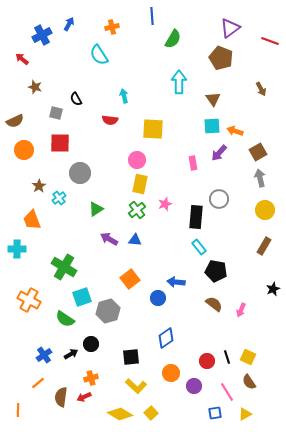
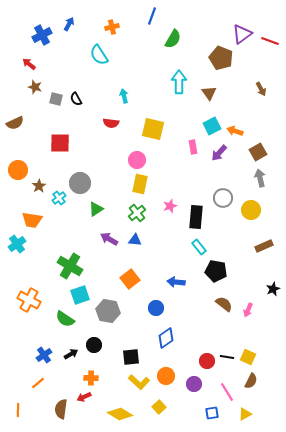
blue line at (152, 16): rotated 24 degrees clockwise
purple triangle at (230, 28): moved 12 px right, 6 px down
red arrow at (22, 59): moved 7 px right, 5 px down
brown triangle at (213, 99): moved 4 px left, 6 px up
gray square at (56, 113): moved 14 px up
red semicircle at (110, 120): moved 1 px right, 3 px down
brown semicircle at (15, 121): moved 2 px down
cyan square at (212, 126): rotated 24 degrees counterclockwise
yellow square at (153, 129): rotated 10 degrees clockwise
orange circle at (24, 150): moved 6 px left, 20 px down
pink rectangle at (193, 163): moved 16 px up
gray circle at (80, 173): moved 10 px down
gray circle at (219, 199): moved 4 px right, 1 px up
pink star at (165, 204): moved 5 px right, 2 px down
green cross at (137, 210): moved 3 px down
yellow circle at (265, 210): moved 14 px left
orange trapezoid at (32, 220): rotated 60 degrees counterclockwise
brown rectangle at (264, 246): rotated 36 degrees clockwise
cyan cross at (17, 249): moved 5 px up; rotated 36 degrees counterclockwise
green cross at (64, 267): moved 6 px right, 1 px up
cyan square at (82, 297): moved 2 px left, 2 px up
blue circle at (158, 298): moved 2 px left, 10 px down
brown semicircle at (214, 304): moved 10 px right
pink arrow at (241, 310): moved 7 px right
gray hexagon at (108, 311): rotated 25 degrees clockwise
black circle at (91, 344): moved 3 px right, 1 px down
black line at (227, 357): rotated 64 degrees counterclockwise
orange circle at (171, 373): moved 5 px left, 3 px down
orange cross at (91, 378): rotated 16 degrees clockwise
brown semicircle at (249, 382): moved 2 px right, 1 px up; rotated 119 degrees counterclockwise
yellow L-shape at (136, 386): moved 3 px right, 4 px up
purple circle at (194, 386): moved 2 px up
brown semicircle at (61, 397): moved 12 px down
yellow square at (151, 413): moved 8 px right, 6 px up
blue square at (215, 413): moved 3 px left
